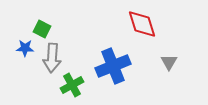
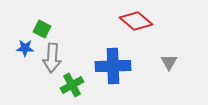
red diamond: moved 6 px left, 3 px up; rotated 32 degrees counterclockwise
blue cross: rotated 20 degrees clockwise
